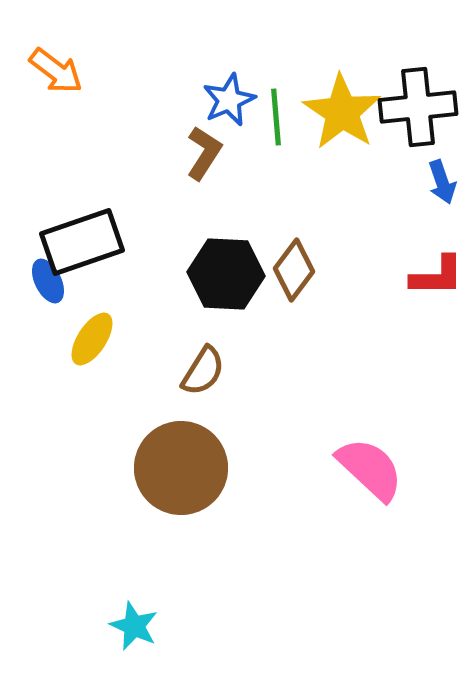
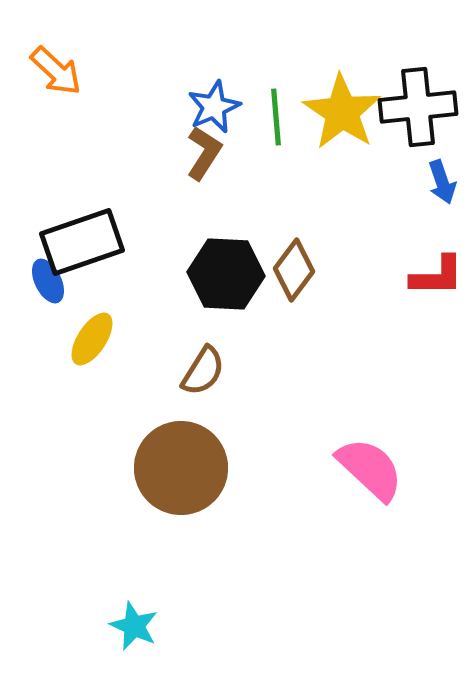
orange arrow: rotated 6 degrees clockwise
blue star: moved 15 px left, 7 px down
